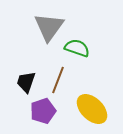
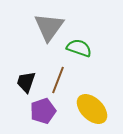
green semicircle: moved 2 px right
